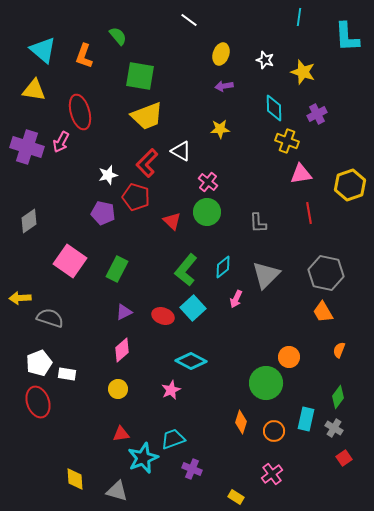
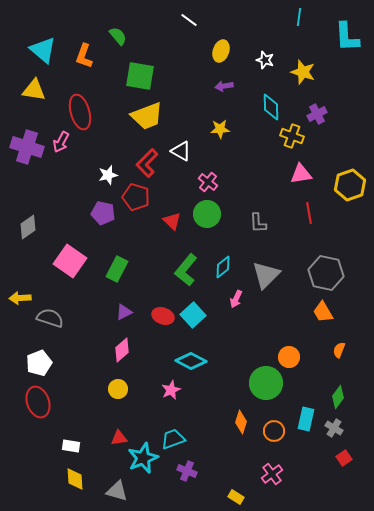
yellow ellipse at (221, 54): moved 3 px up
cyan diamond at (274, 108): moved 3 px left, 1 px up
yellow cross at (287, 141): moved 5 px right, 5 px up
green circle at (207, 212): moved 2 px down
gray diamond at (29, 221): moved 1 px left, 6 px down
cyan square at (193, 308): moved 7 px down
white rectangle at (67, 374): moved 4 px right, 72 px down
red triangle at (121, 434): moved 2 px left, 4 px down
purple cross at (192, 469): moved 5 px left, 2 px down
